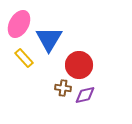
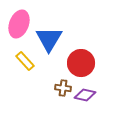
pink ellipse: rotated 8 degrees counterclockwise
yellow rectangle: moved 1 px right, 3 px down
red circle: moved 2 px right, 2 px up
purple diamond: rotated 25 degrees clockwise
